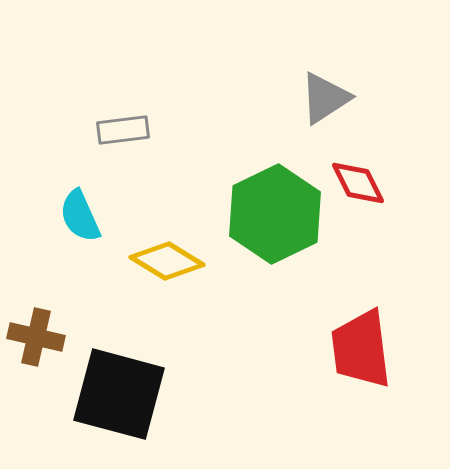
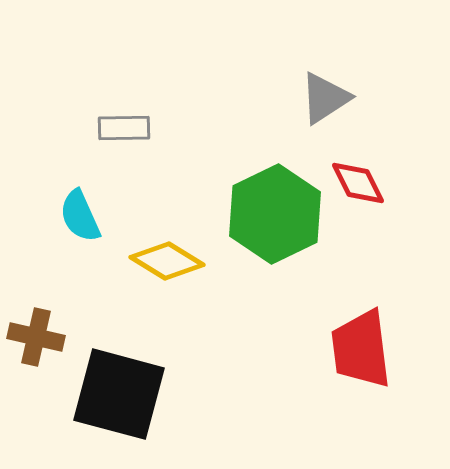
gray rectangle: moved 1 px right, 2 px up; rotated 6 degrees clockwise
